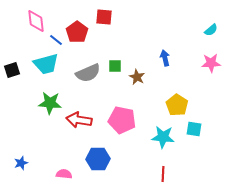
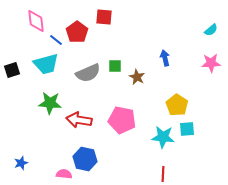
cyan square: moved 7 px left; rotated 14 degrees counterclockwise
blue hexagon: moved 13 px left; rotated 15 degrees clockwise
